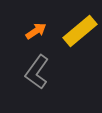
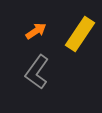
yellow rectangle: moved 3 px down; rotated 16 degrees counterclockwise
